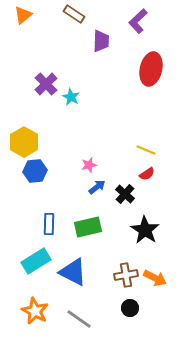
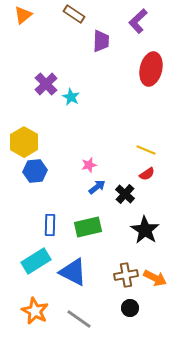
blue rectangle: moved 1 px right, 1 px down
